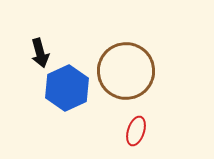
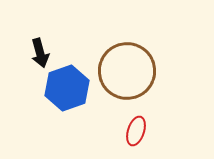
brown circle: moved 1 px right
blue hexagon: rotated 6 degrees clockwise
